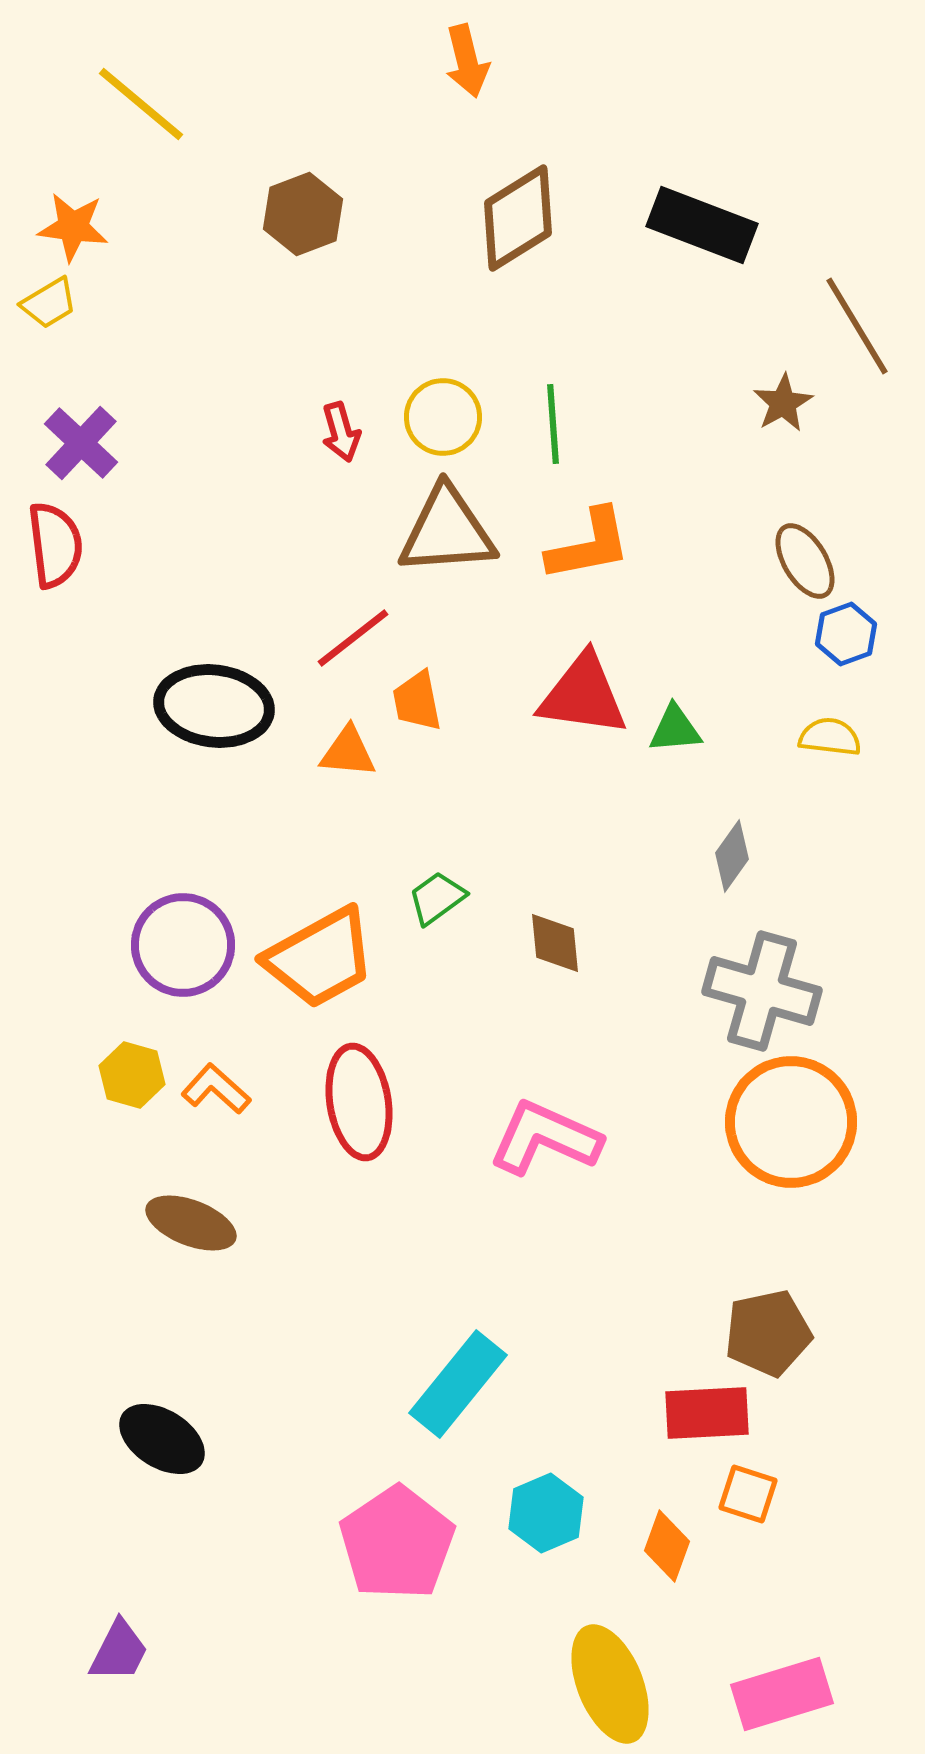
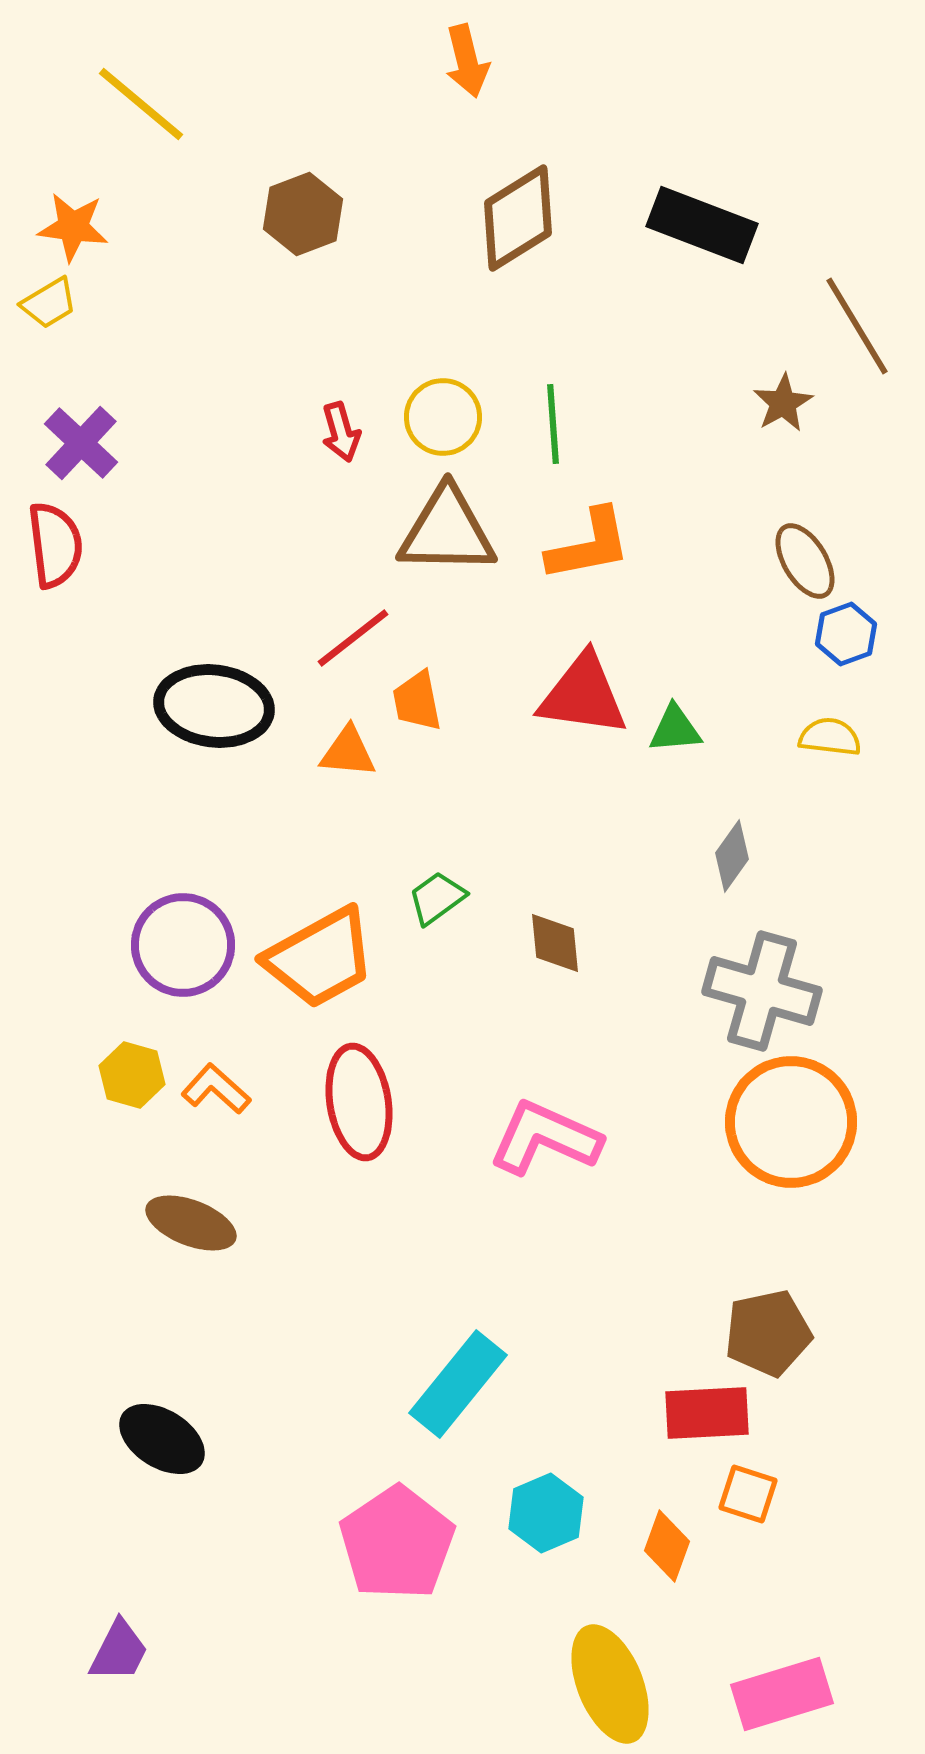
brown triangle at (447, 531): rotated 5 degrees clockwise
